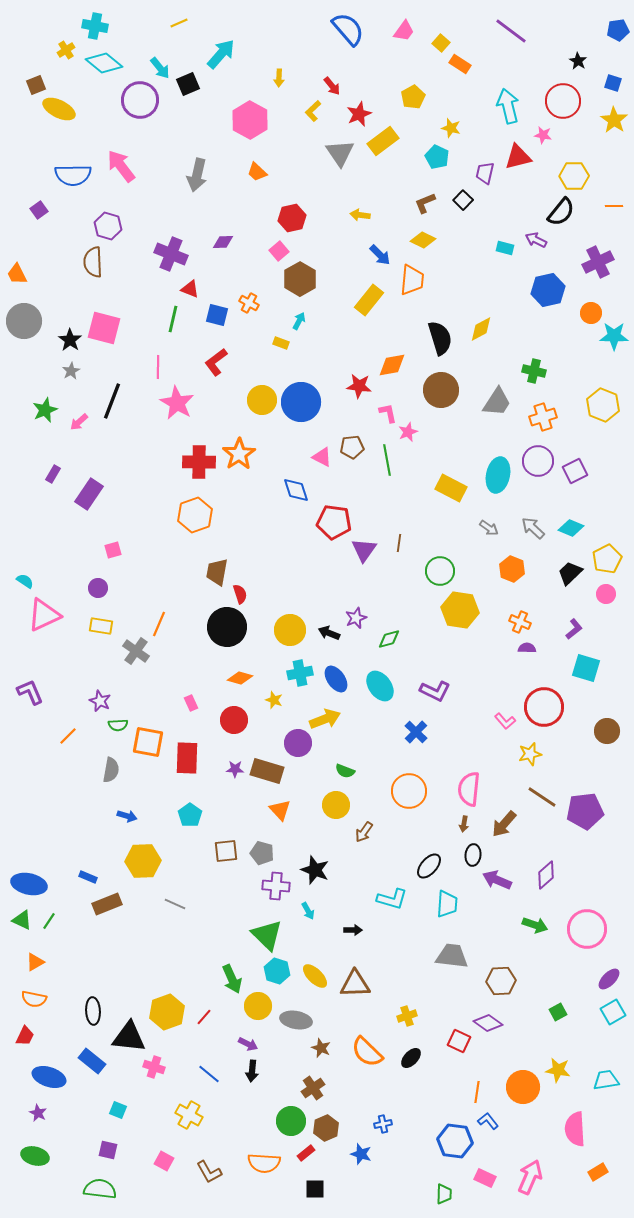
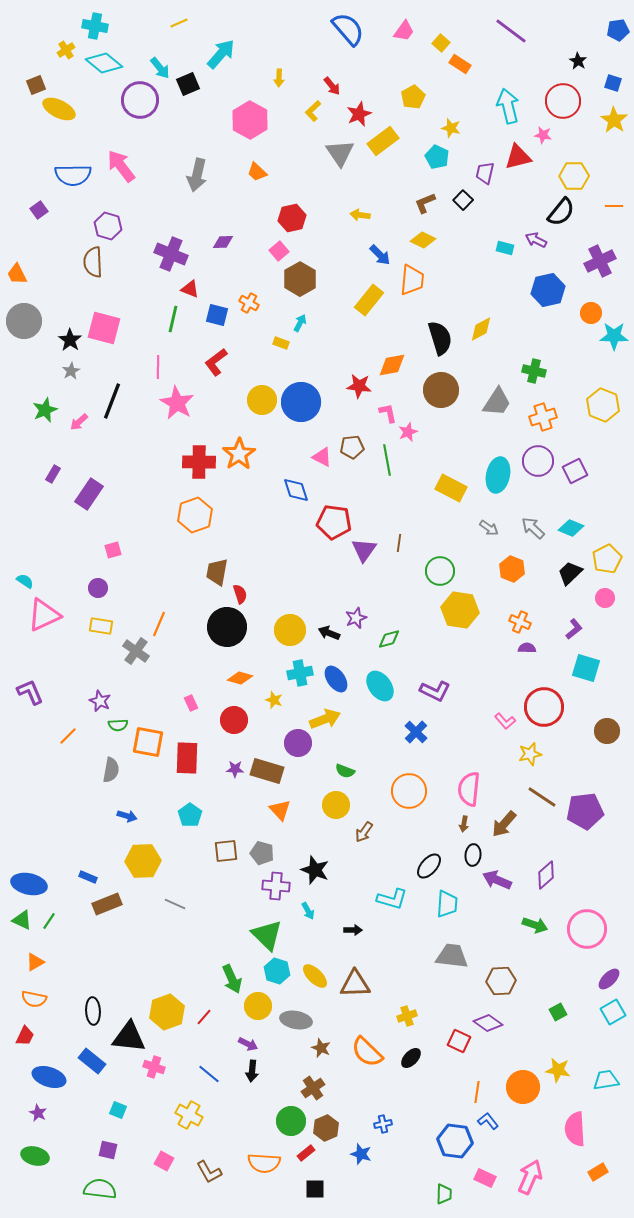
purple cross at (598, 262): moved 2 px right, 1 px up
cyan arrow at (299, 321): moved 1 px right, 2 px down
pink circle at (606, 594): moved 1 px left, 4 px down
